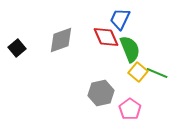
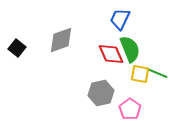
red diamond: moved 5 px right, 17 px down
black square: rotated 12 degrees counterclockwise
yellow square: moved 2 px right, 2 px down; rotated 30 degrees counterclockwise
